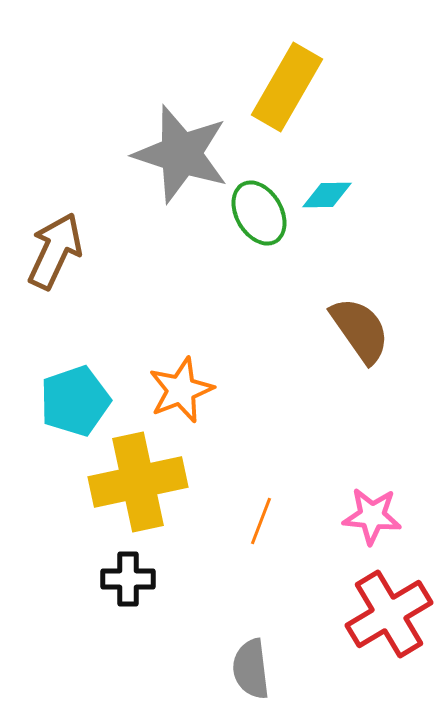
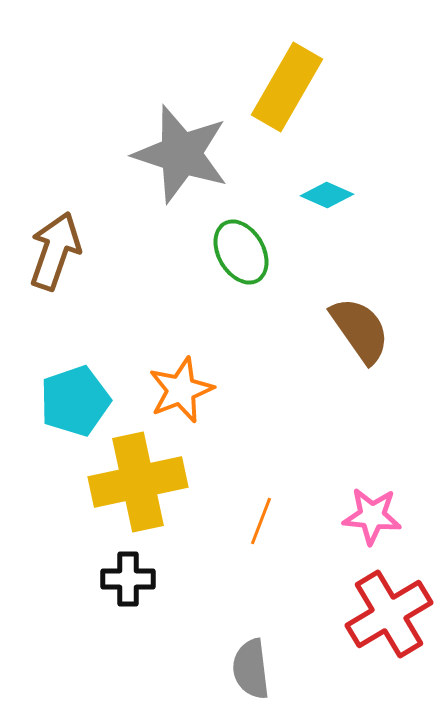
cyan diamond: rotated 24 degrees clockwise
green ellipse: moved 18 px left, 39 px down
brown arrow: rotated 6 degrees counterclockwise
